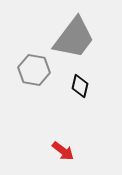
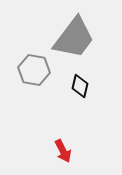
red arrow: rotated 25 degrees clockwise
